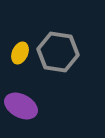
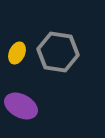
yellow ellipse: moved 3 px left
